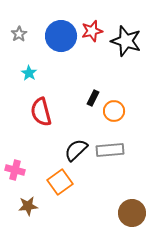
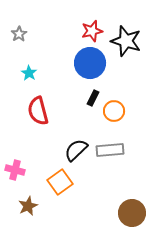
blue circle: moved 29 px right, 27 px down
red semicircle: moved 3 px left, 1 px up
brown star: rotated 18 degrees counterclockwise
